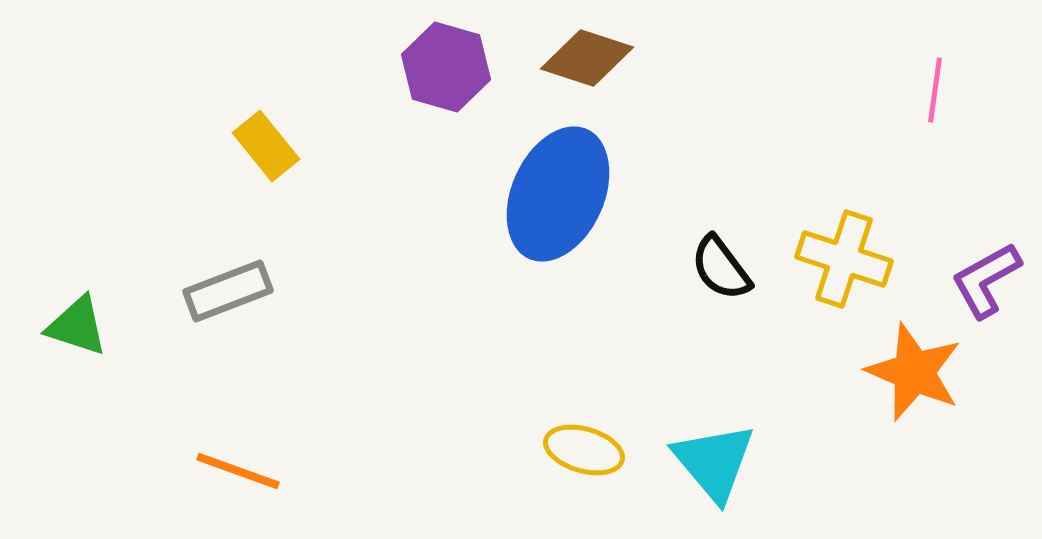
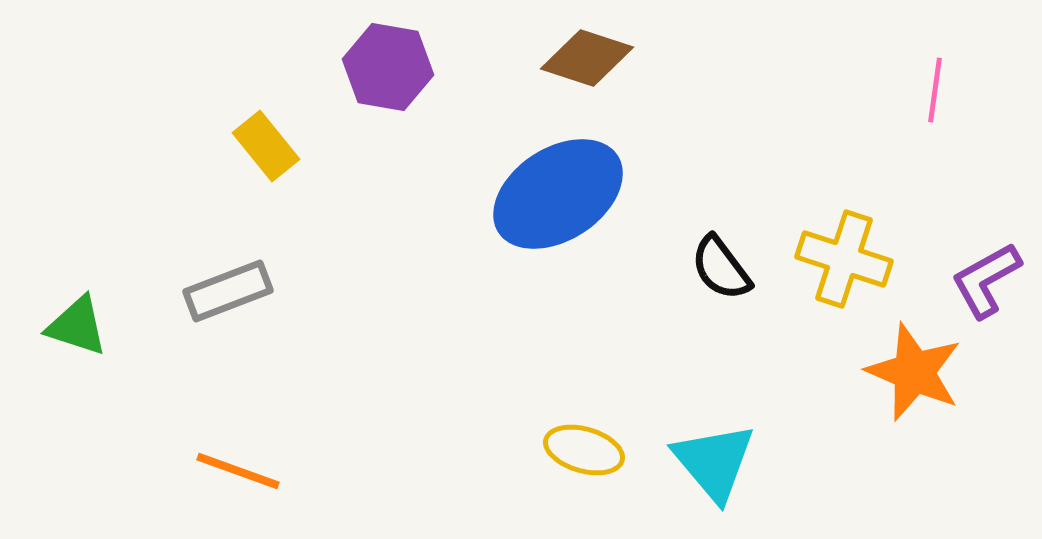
purple hexagon: moved 58 px left; rotated 6 degrees counterclockwise
blue ellipse: rotated 33 degrees clockwise
